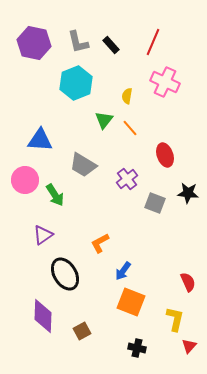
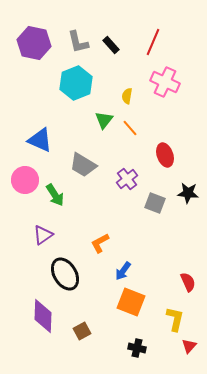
blue triangle: rotated 20 degrees clockwise
